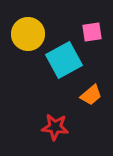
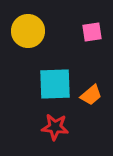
yellow circle: moved 3 px up
cyan square: moved 9 px left, 24 px down; rotated 27 degrees clockwise
